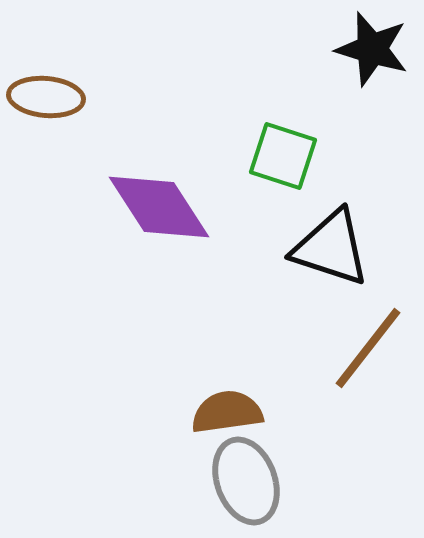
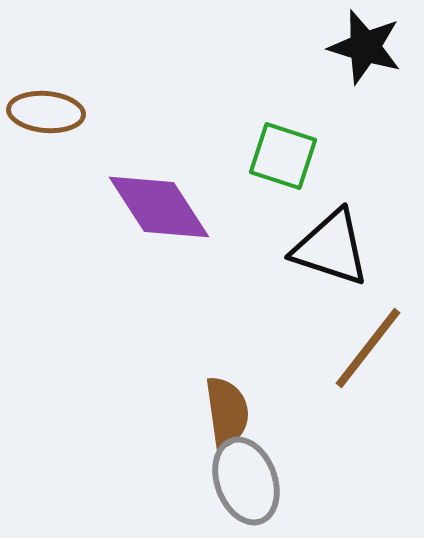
black star: moved 7 px left, 2 px up
brown ellipse: moved 15 px down
brown semicircle: rotated 90 degrees clockwise
